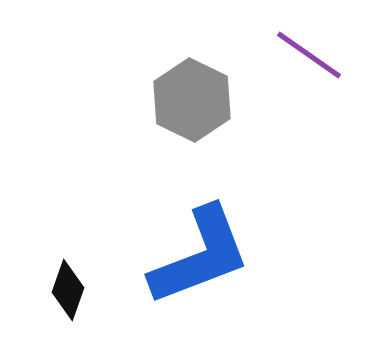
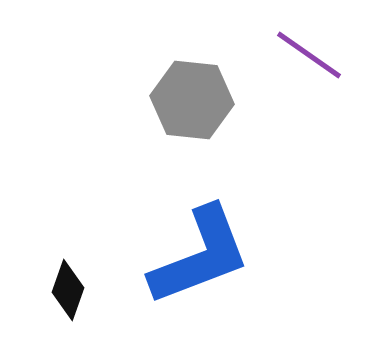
gray hexagon: rotated 20 degrees counterclockwise
